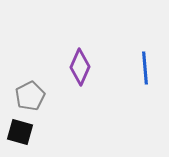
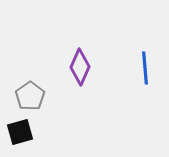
gray pentagon: rotated 8 degrees counterclockwise
black square: rotated 32 degrees counterclockwise
